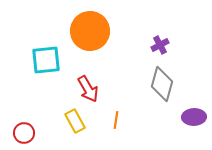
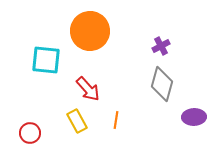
purple cross: moved 1 px right, 1 px down
cyan square: rotated 12 degrees clockwise
red arrow: rotated 12 degrees counterclockwise
yellow rectangle: moved 2 px right
red circle: moved 6 px right
